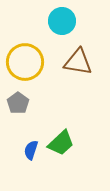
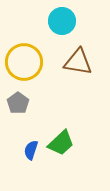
yellow circle: moved 1 px left
